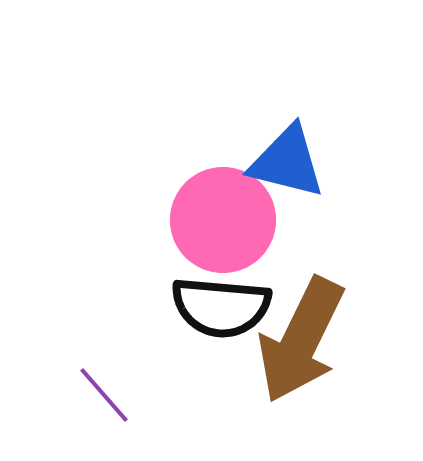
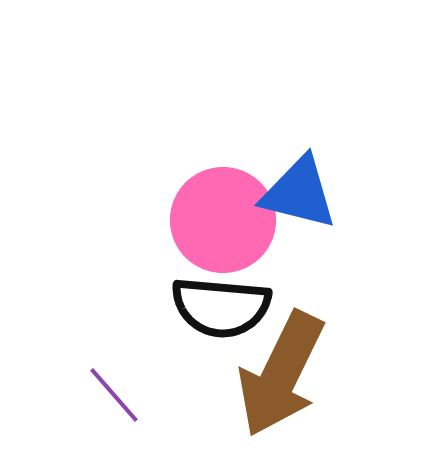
blue triangle: moved 12 px right, 31 px down
brown arrow: moved 20 px left, 34 px down
purple line: moved 10 px right
